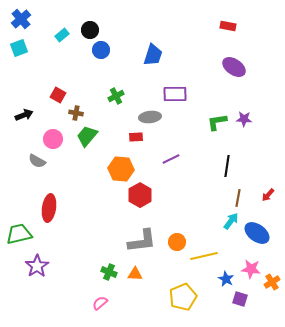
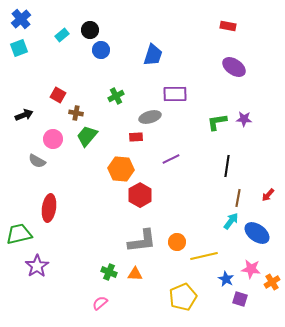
gray ellipse at (150, 117): rotated 10 degrees counterclockwise
